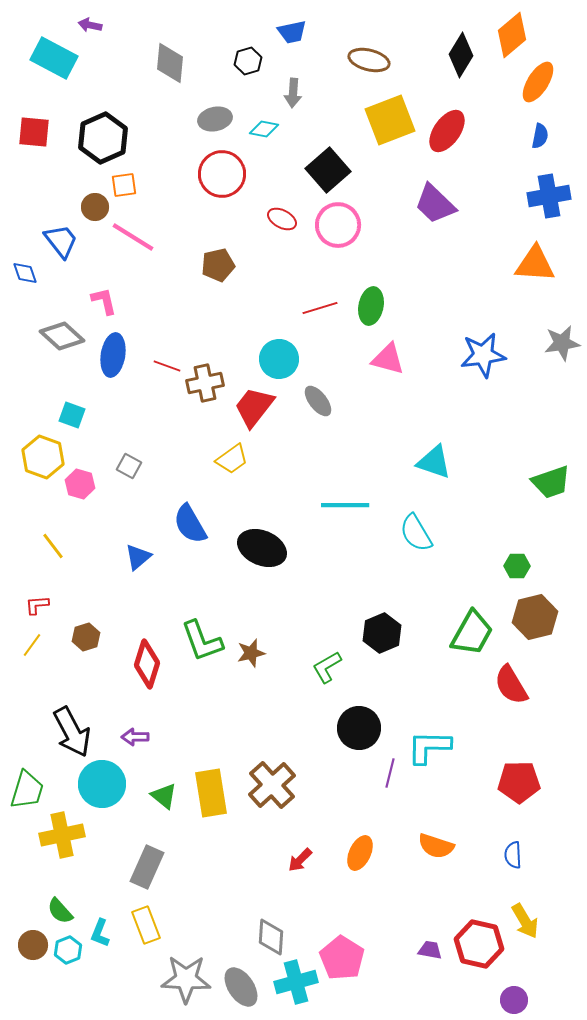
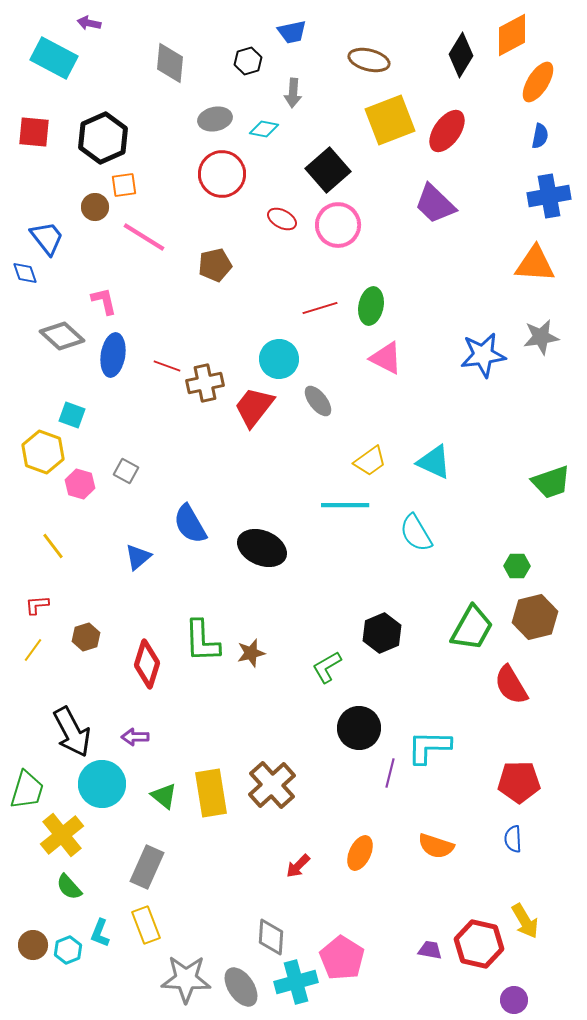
purple arrow at (90, 25): moved 1 px left, 2 px up
orange diamond at (512, 35): rotated 12 degrees clockwise
pink line at (133, 237): moved 11 px right
blue trapezoid at (61, 241): moved 14 px left, 3 px up
brown pentagon at (218, 265): moved 3 px left
gray star at (562, 343): moved 21 px left, 6 px up
pink triangle at (388, 359): moved 2 px left, 1 px up; rotated 12 degrees clockwise
yellow hexagon at (43, 457): moved 5 px up
yellow trapezoid at (232, 459): moved 138 px right, 2 px down
cyan triangle at (434, 462): rotated 6 degrees clockwise
gray square at (129, 466): moved 3 px left, 5 px down
green trapezoid at (472, 633): moved 5 px up
green L-shape at (202, 641): rotated 18 degrees clockwise
yellow line at (32, 645): moved 1 px right, 5 px down
yellow cross at (62, 835): rotated 27 degrees counterclockwise
blue semicircle at (513, 855): moved 16 px up
red arrow at (300, 860): moved 2 px left, 6 px down
green semicircle at (60, 911): moved 9 px right, 24 px up
